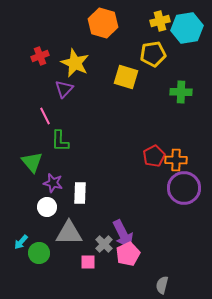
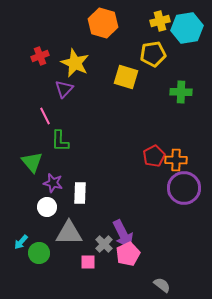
gray semicircle: rotated 114 degrees clockwise
